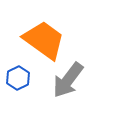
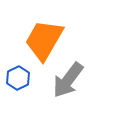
orange trapezoid: rotated 96 degrees counterclockwise
